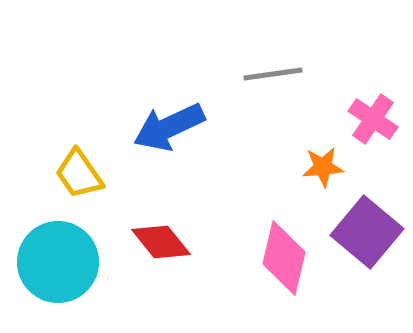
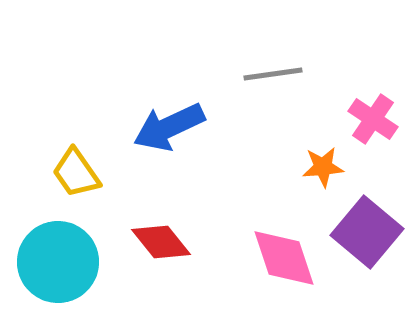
yellow trapezoid: moved 3 px left, 1 px up
pink diamond: rotated 32 degrees counterclockwise
